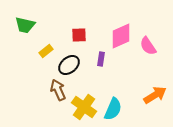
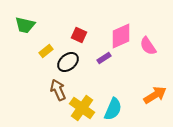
red square: rotated 28 degrees clockwise
purple rectangle: moved 3 px right, 1 px up; rotated 48 degrees clockwise
black ellipse: moved 1 px left, 3 px up
yellow cross: moved 2 px left, 1 px down
